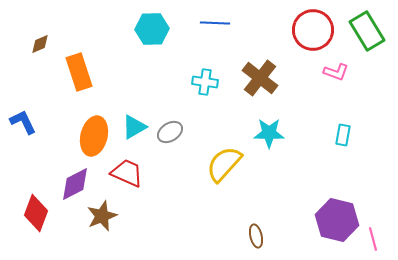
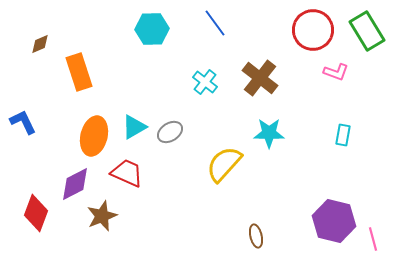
blue line: rotated 52 degrees clockwise
cyan cross: rotated 30 degrees clockwise
purple hexagon: moved 3 px left, 1 px down
